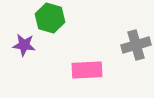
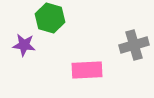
gray cross: moved 2 px left
